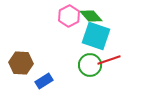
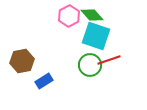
green diamond: moved 1 px right, 1 px up
brown hexagon: moved 1 px right, 2 px up; rotated 15 degrees counterclockwise
